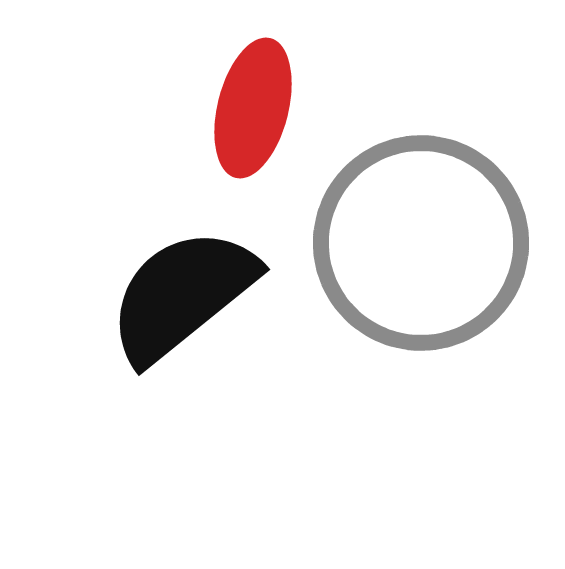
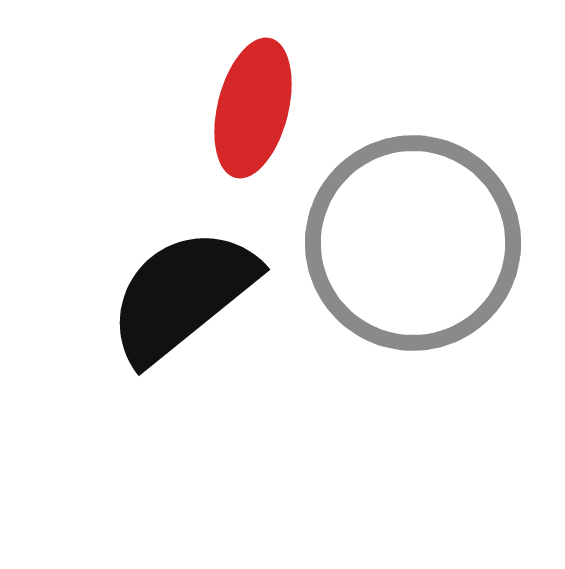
gray circle: moved 8 px left
